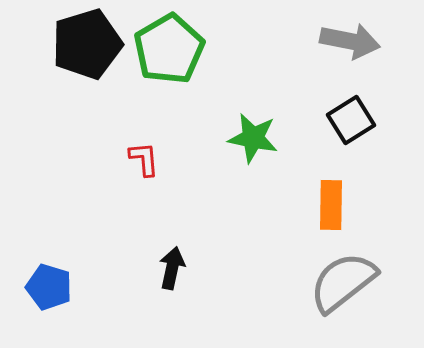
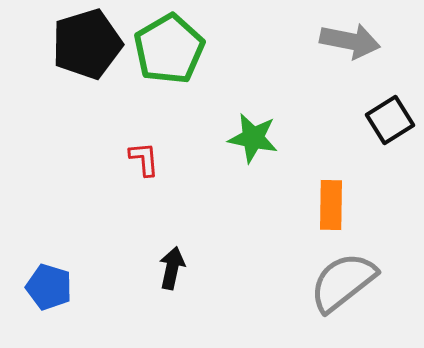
black square: moved 39 px right
